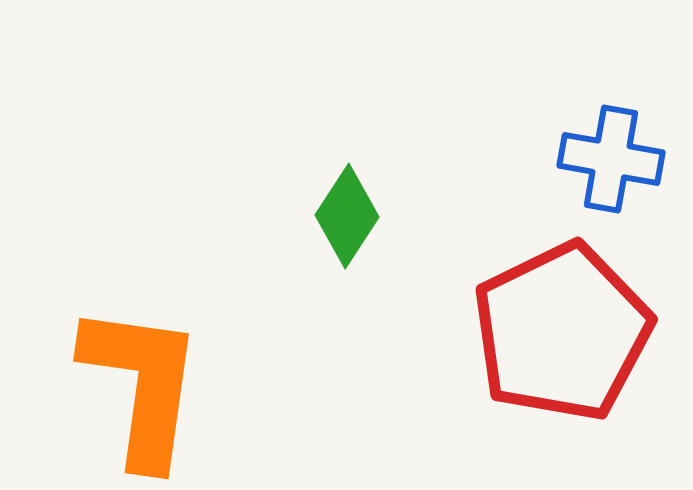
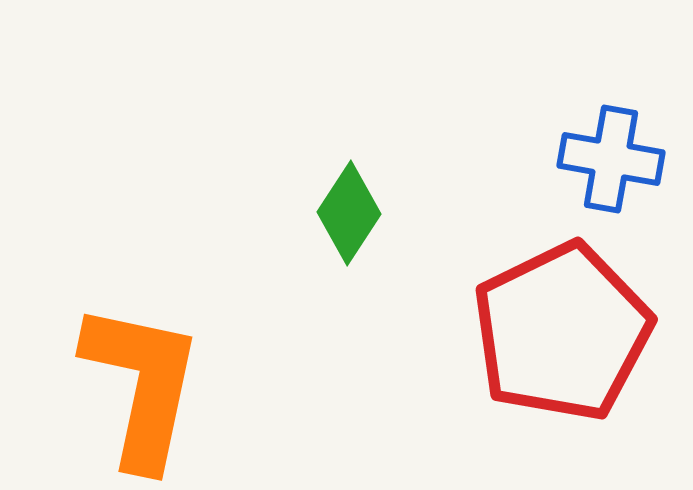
green diamond: moved 2 px right, 3 px up
orange L-shape: rotated 4 degrees clockwise
